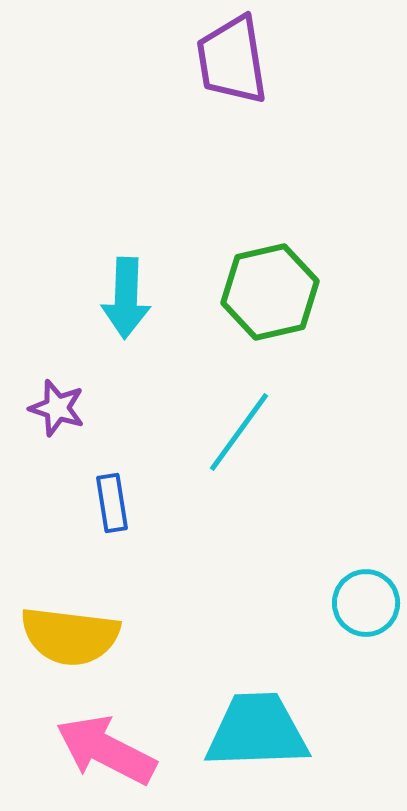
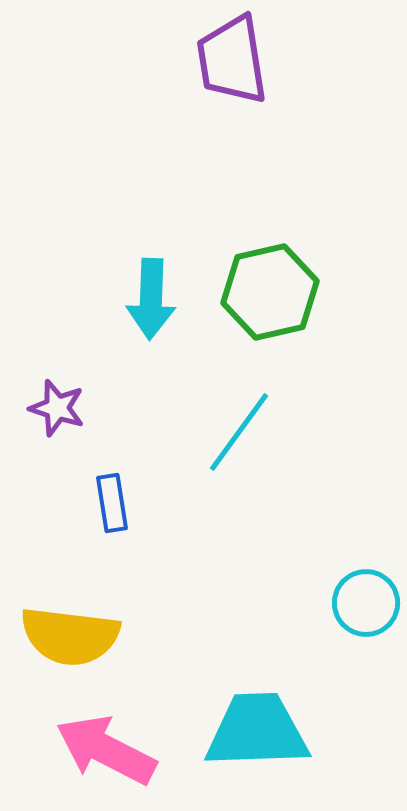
cyan arrow: moved 25 px right, 1 px down
